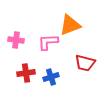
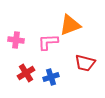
red cross: rotated 24 degrees counterclockwise
